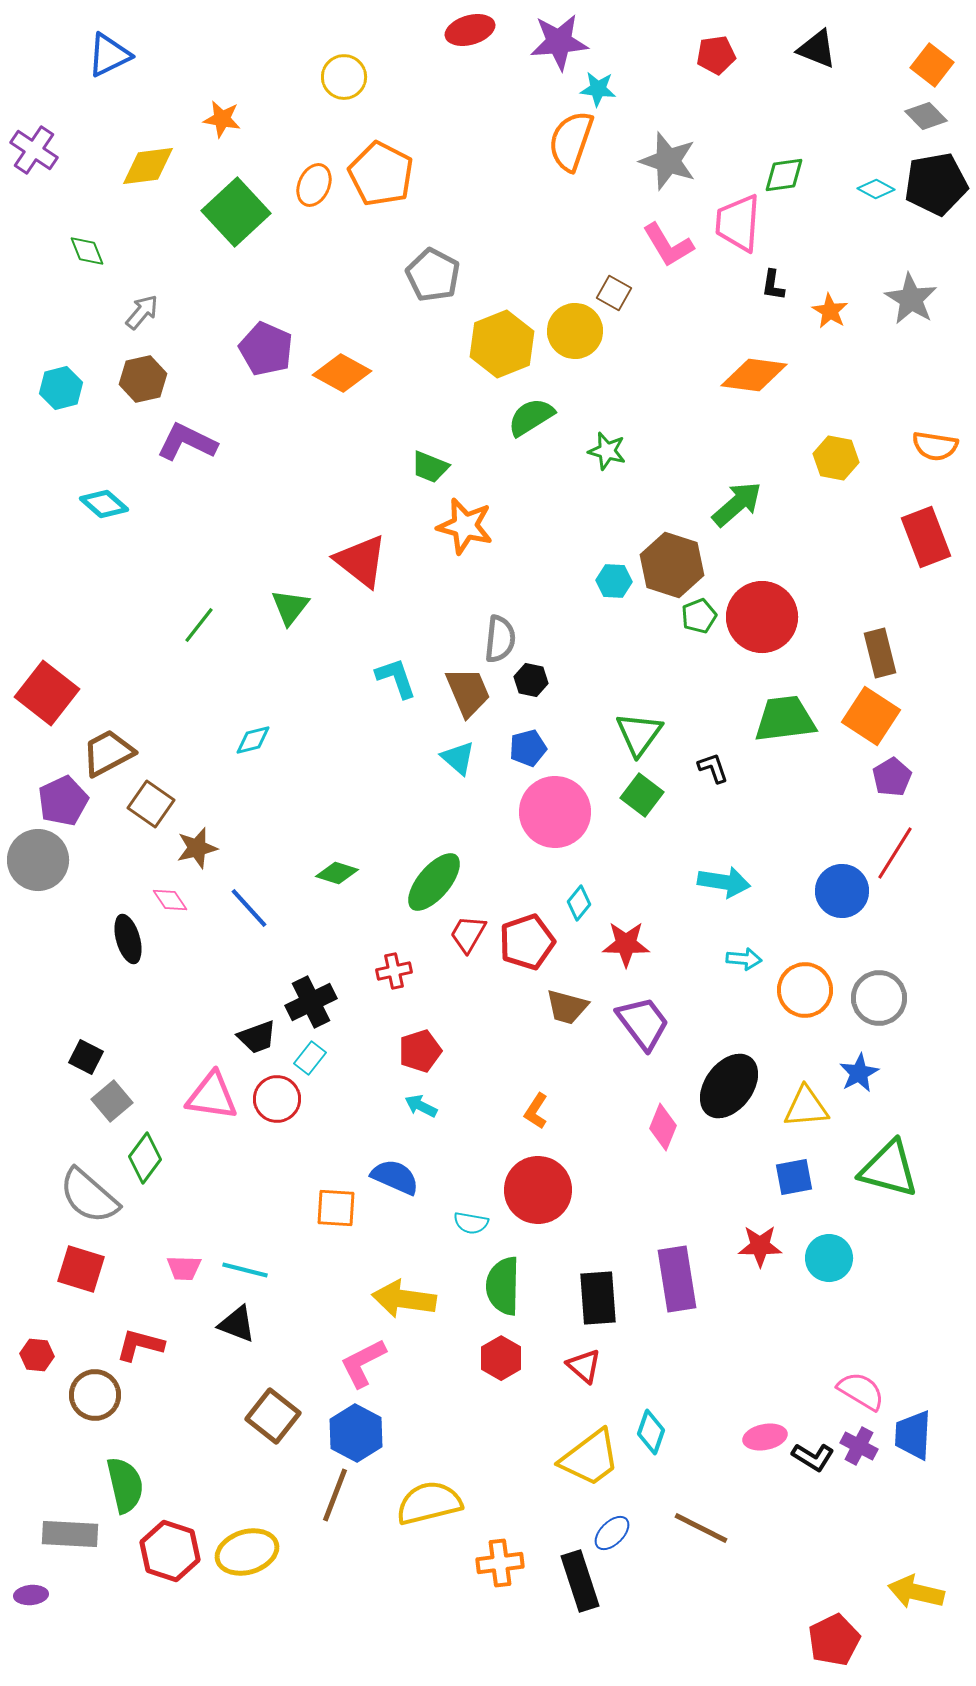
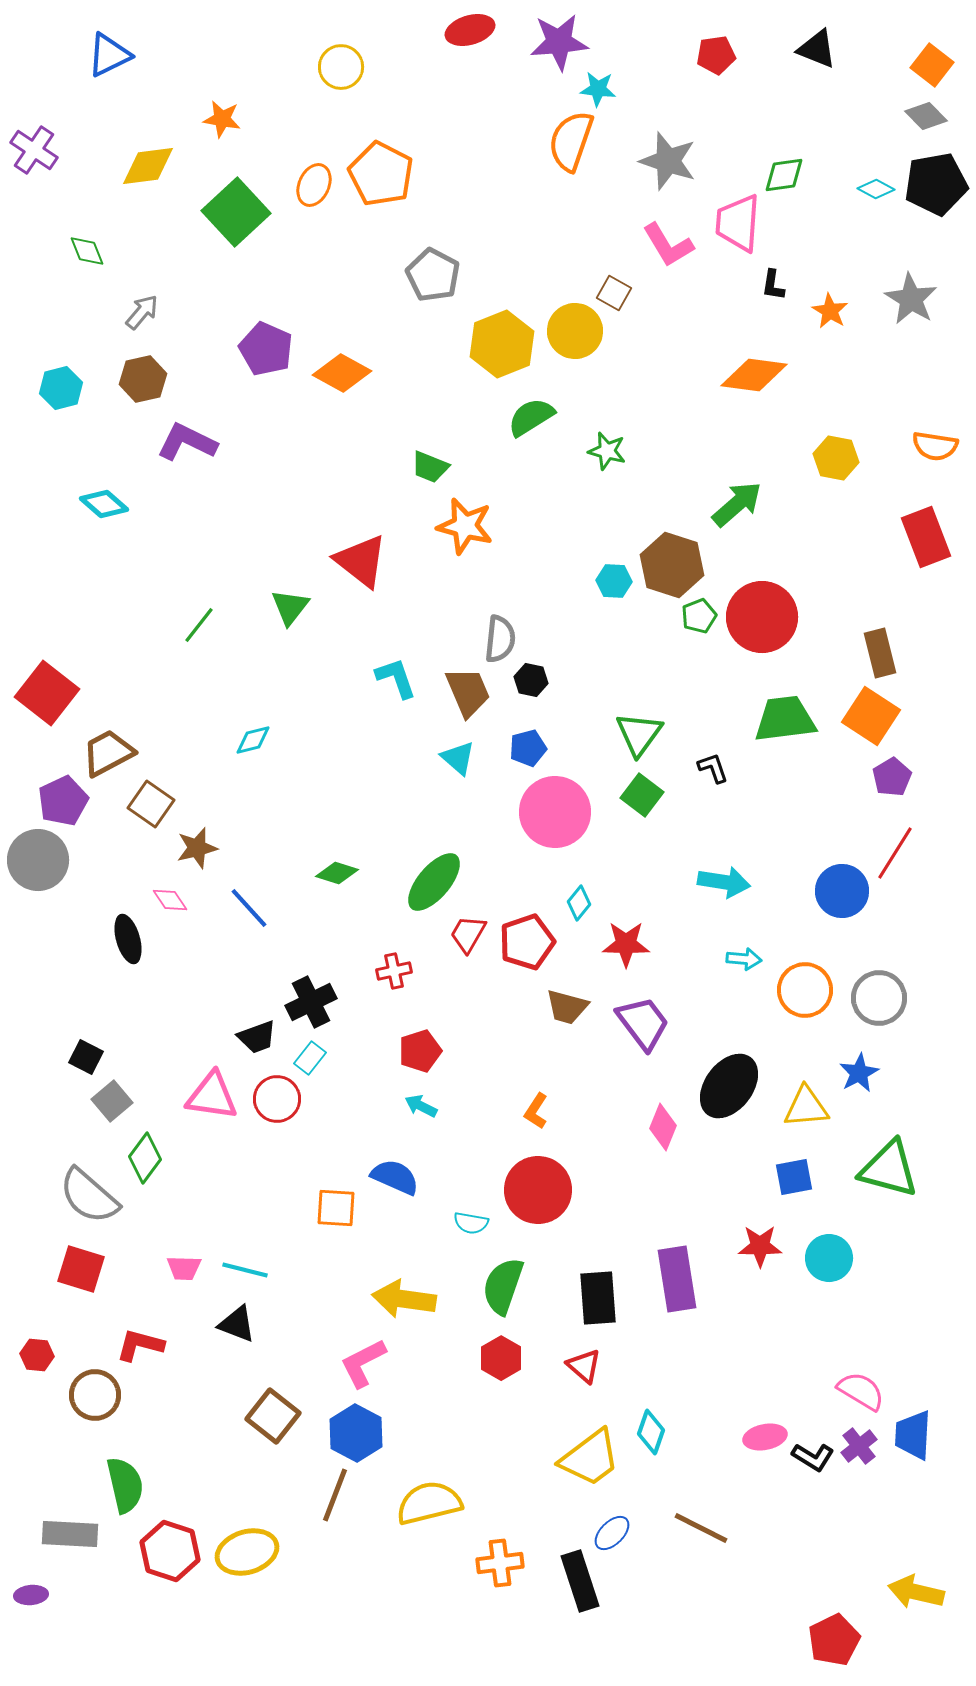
yellow circle at (344, 77): moved 3 px left, 10 px up
green semicircle at (503, 1286): rotated 18 degrees clockwise
purple cross at (859, 1446): rotated 24 degrees clockwise
